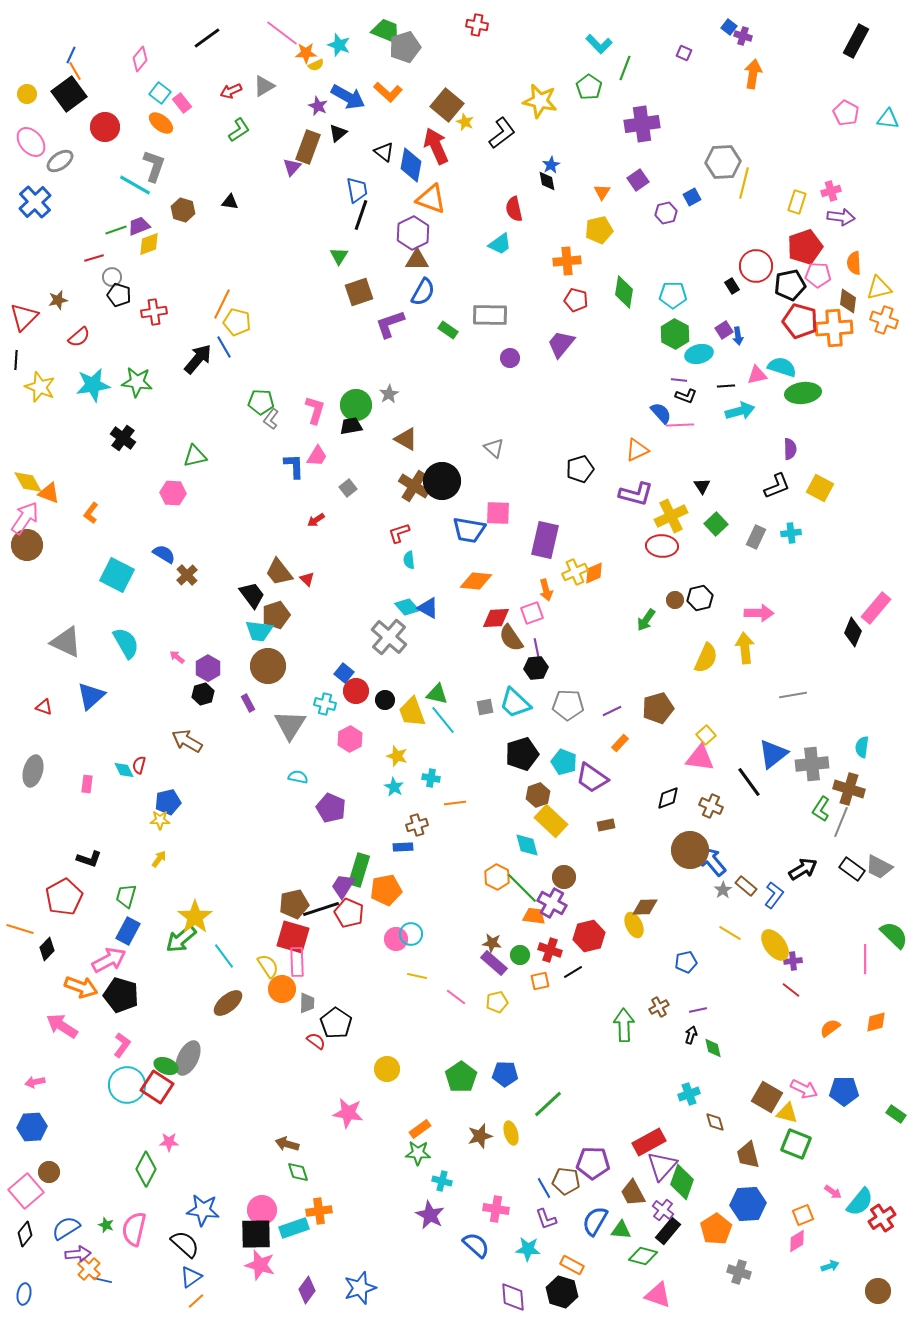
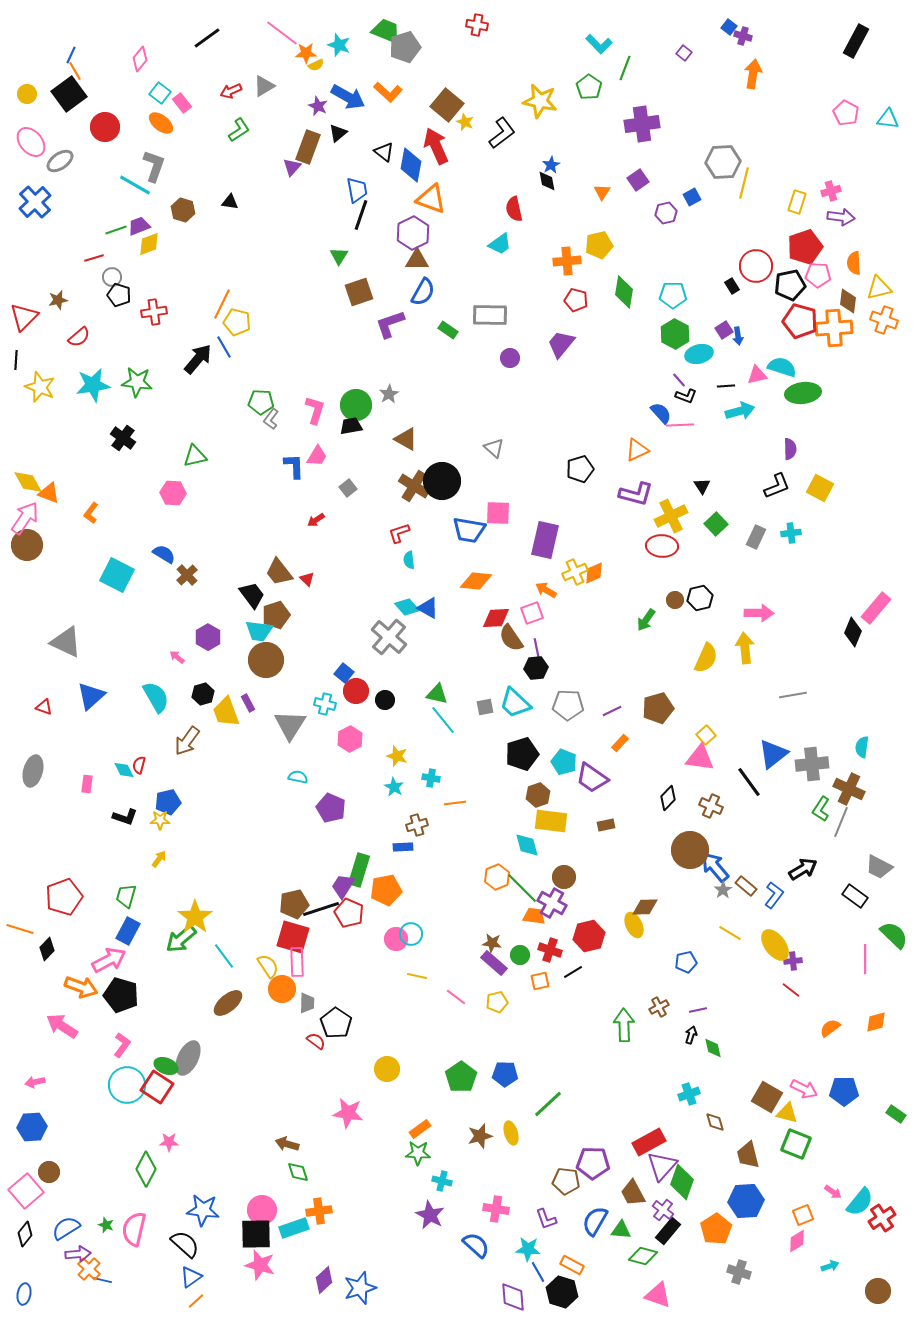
purple square at (684, 53): rotated 14 degrees clockwise
yellow pentagon at (599, 230): moved 15 px down
purple line at (679, 380): rotated 42 degrees clockwise
orange arrow at (546, 590): rotated 135 degrees clockwise
cyan semicircle at (126, 643): moved 30 px right, 54 px down
brown circle at (268, 666): moved 2 px left, 6 px up
purple hexagon at (208, 668): moved 31 px up
yellow trapezoid at (412, 712): moved 186 px left
brown arrow at (187, 741): rotated 84 degrees counterclockwise
brown cross at (849, 789): rotated 8 degrees clockwise
black diamond at (668, 798): rotated 25 degrees counterclockwise
yellow rectangle at (551, 821): rotated 36 degrees counterclockwise
black L-shape at (89, 859): moved 36 px right, 42 px up
blue arrow at (712, 861): moved 3 px right, 6 px down
black rectangle at (852, 869): moved 3 px right, 27 px down
orange hexagon at (497, 877): rotated 10 degrees clockwise
red pentagon at (64, 897): rotated 9 degrees clockwise
blue line at (544, 1188): moved 6 px left, 84 px down
blue hexagon at (748, 1204): moved 2 px left, 3 px up
purple diamond at (307, 1290): moved 17 px right, 10 px up; rotated 12 degrees clockwise
